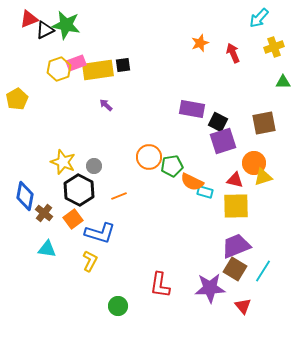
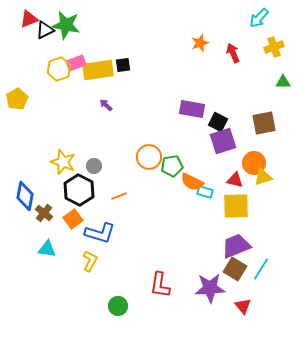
cyan line at (263, 271): moved 2 px left, 2 px up
